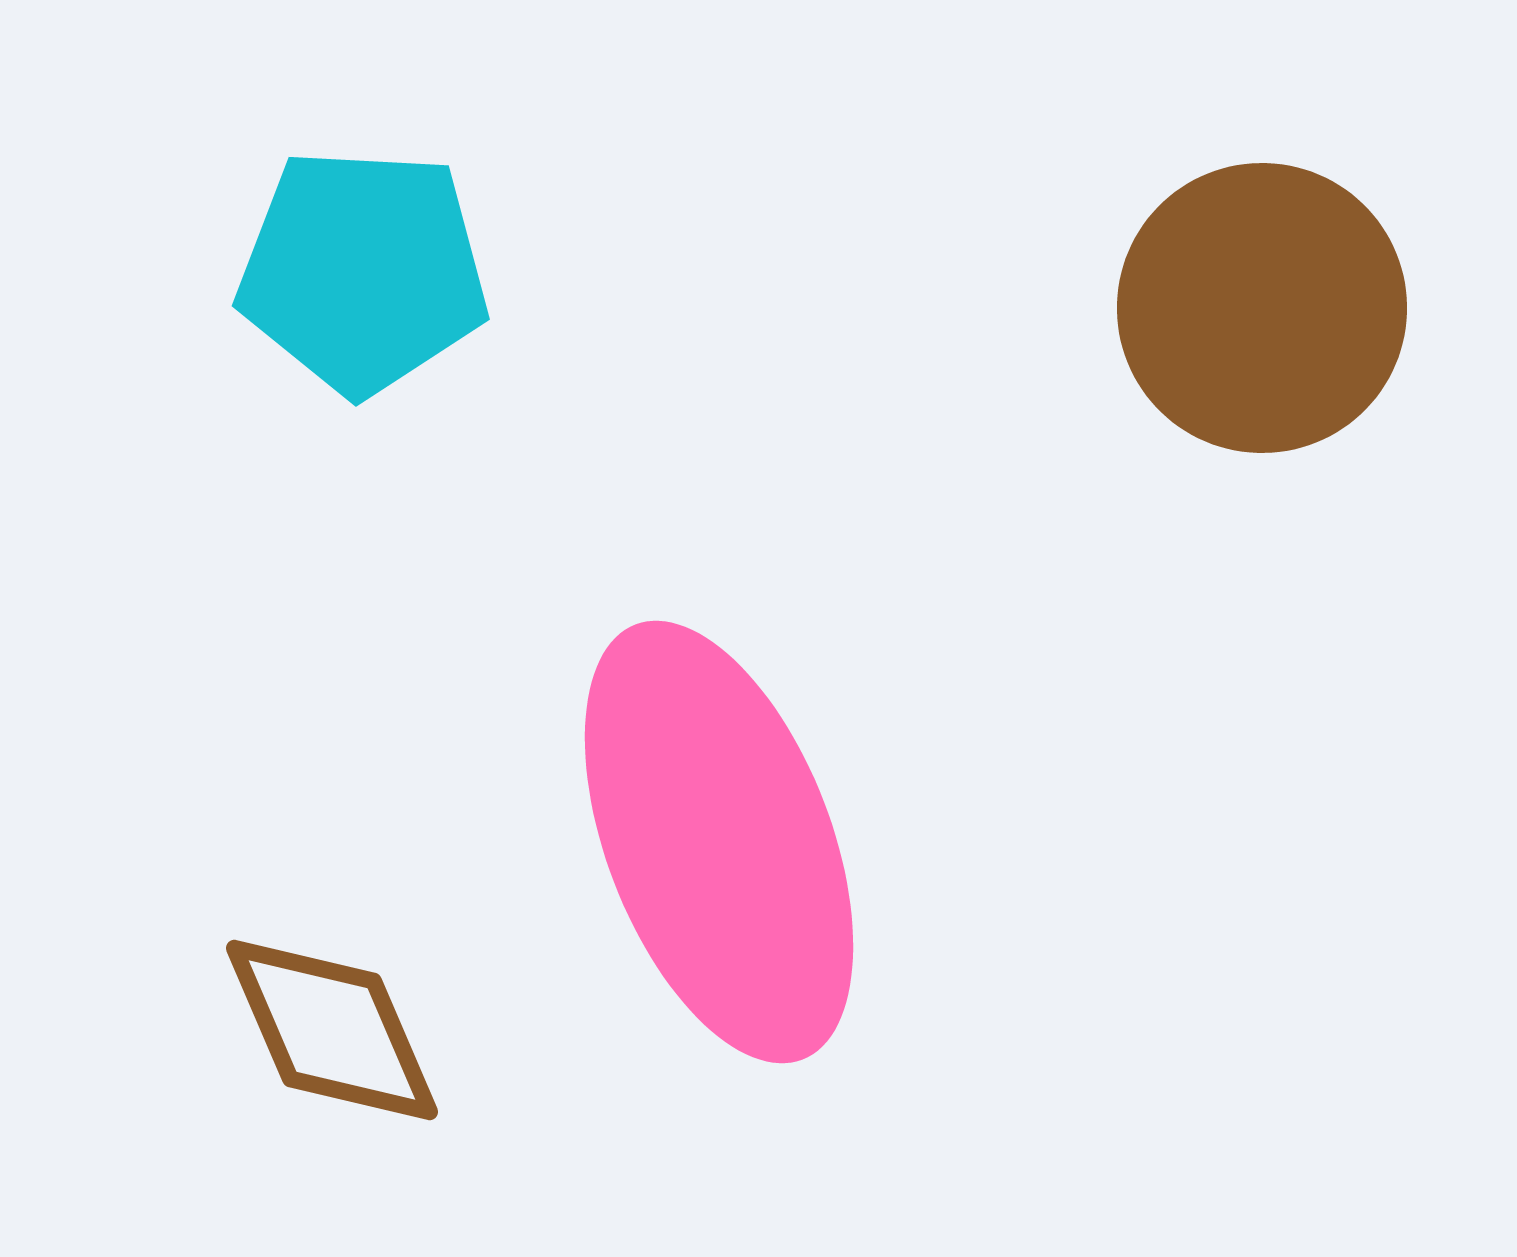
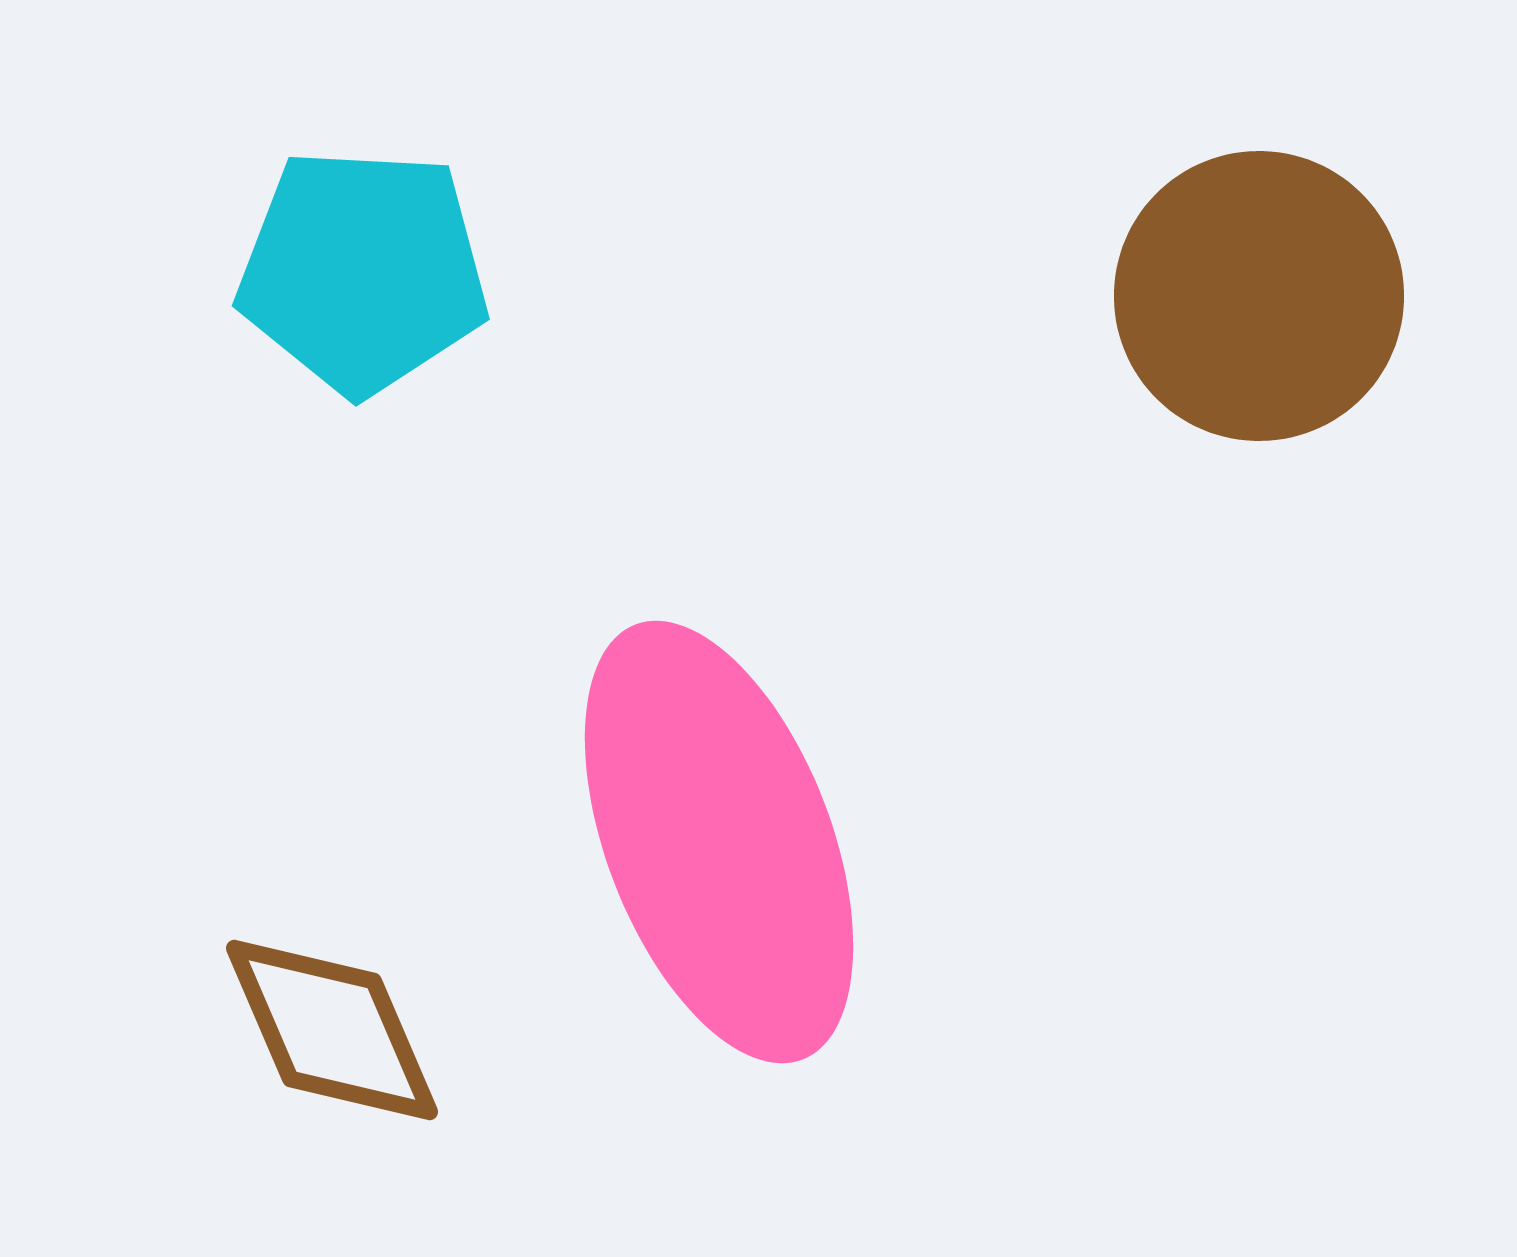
brown circle: moved 3 px left, 12 px up
